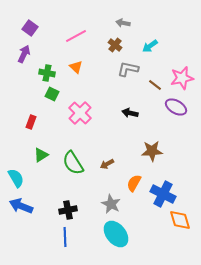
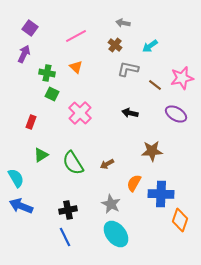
purple ellipse: moved 7 px down
blue cross: moved 2 px left; rotated 25 degrees counterclockwise
orange diamond: rotated 35 degrees clockwise
blue line: rotated 24 degrees counterclockwise
